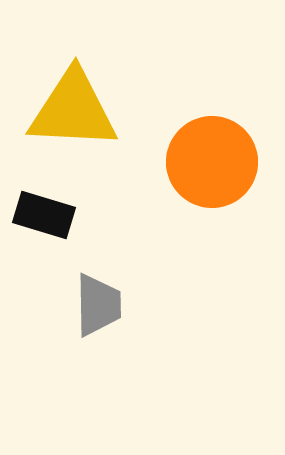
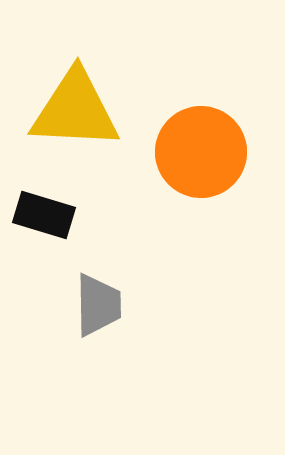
yellow triangle: moved 2 px right
orange circle: moved 11 px left, 10 px up
